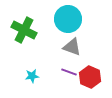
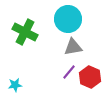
green cross: moved 1 px right, 2 px down
gray triangle: moved 1 px right; rotated 30 degrees counterclockwise
purple line: rotated 70 degrees counterclockwise
cyan star: moved 17 px left, 9 px down
